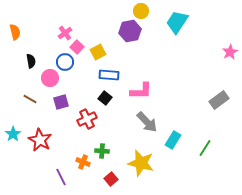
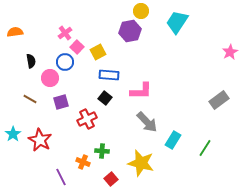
orange semicircle: rotated 84 degrees counterclockwise
